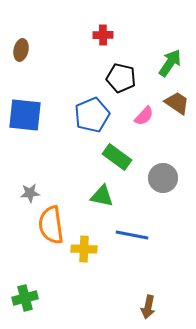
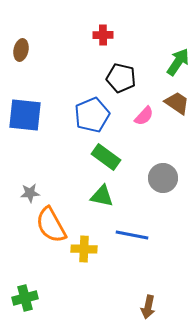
green arrow: moved 8 px right, 1 px up
green rectangle: moved 11 px left
orange semicircle: rotated 21 degrees counterclockwise
